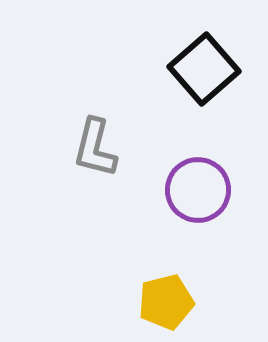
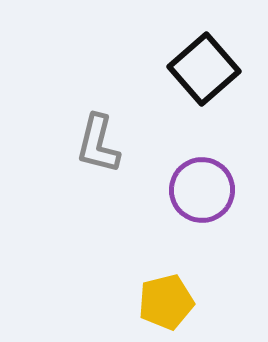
gray L-shape: moved 3 px right, 4 px up
purple circle: moved 4 px right
